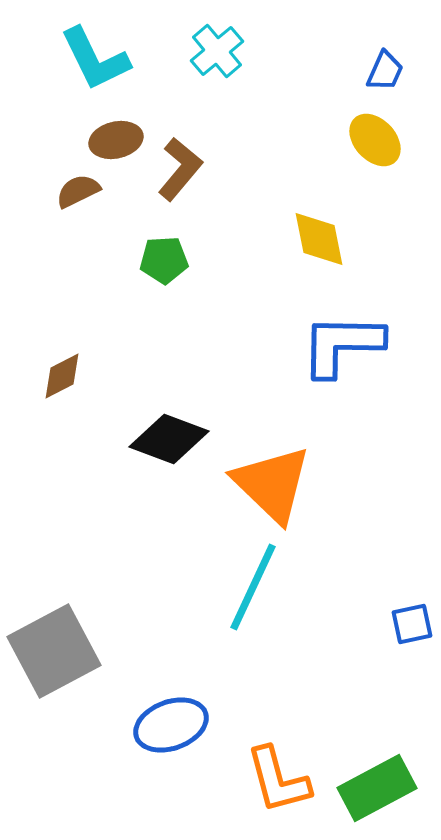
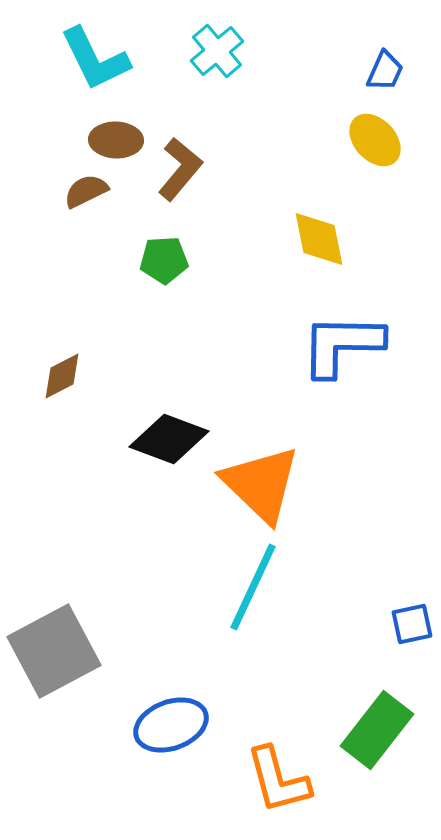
brown ellipse: rotated 15 degrees clockwise
brown semicircle: moved 8 px right
orange triangle: moved 11 px left
green rectangle: moved 58 px up; rotated 24 degrees counterclockwise
